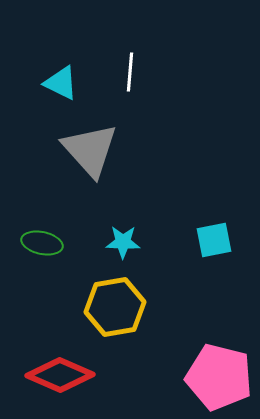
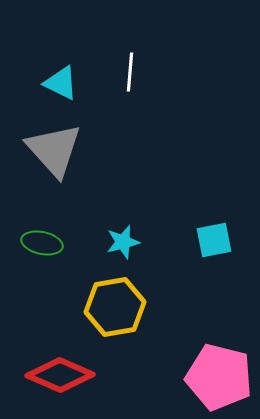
gray triangle: moved 36 px left
cyan star: rotated 16 degrees counterclockwise
